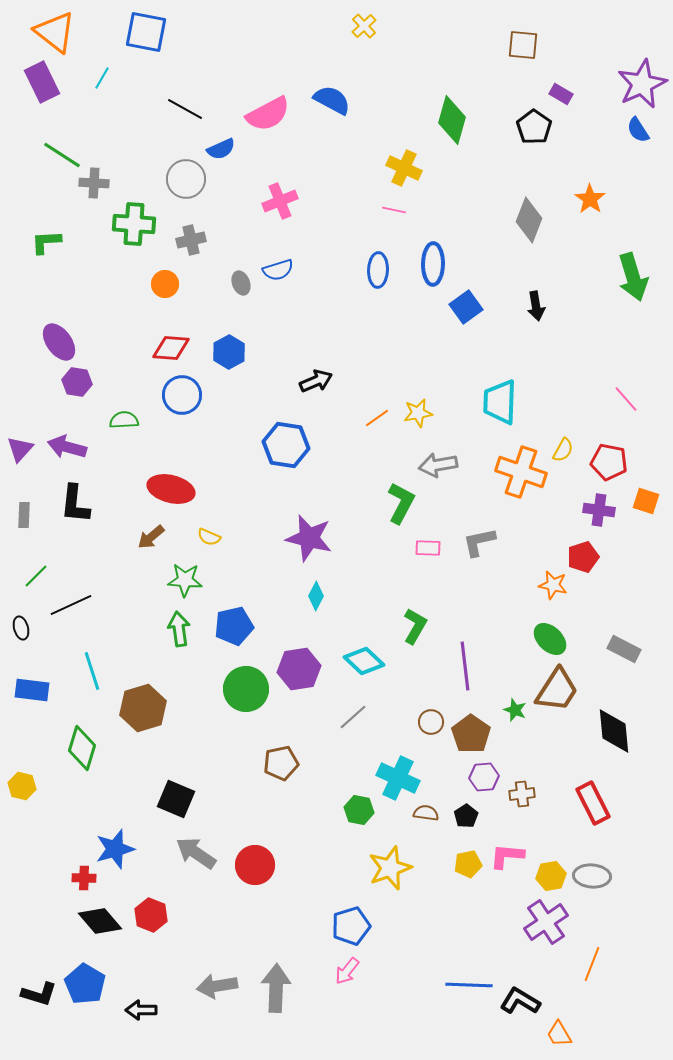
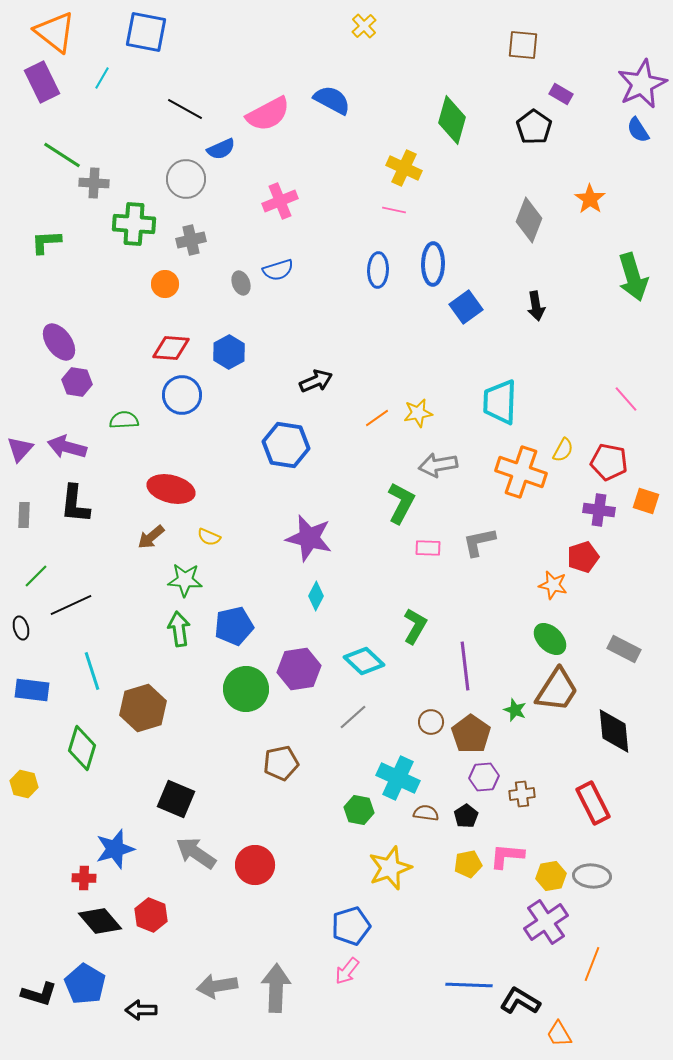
yellow hexagon at (22, 786): moved 2 px right, 2 px up
